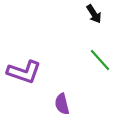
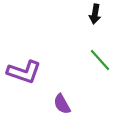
black arrow: moved 1 px right; rotated 42 degrees clockwise
purple semicircle: rotated 15 degrees counterclockwise
